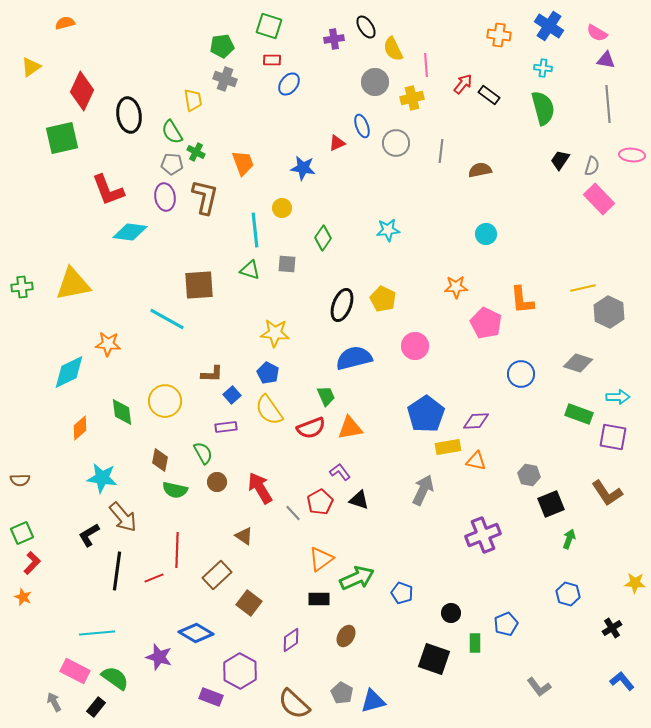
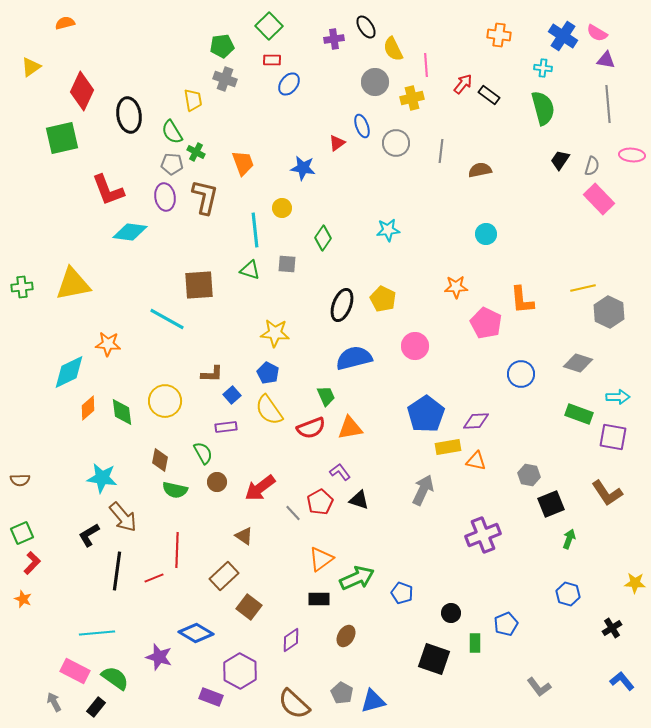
green square at (269, 26): rotated 28 degrees clockwise
blue cross at (549, 26): moved 14 px right, 10 px down
red triangle at (337, 143): rotated 12 degrees counterclockwise
orange diamond at (80, 428): moved 8 px right, 20 px up
red arrow at (260, 488): rotated 96 degrees counterclockwise
brown rectangle at (217, 575): moved 7 px right, 1 px down
orange star at (23, 597): moved 2 px down
brown square at (249, 603): moved 4 px down
